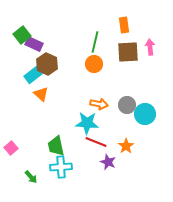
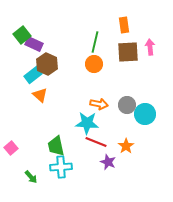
orange triangle: moved 1 px left, 1 px down
